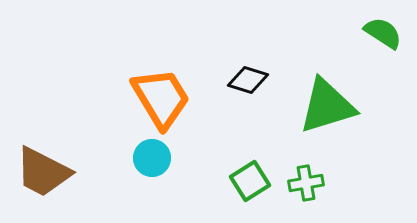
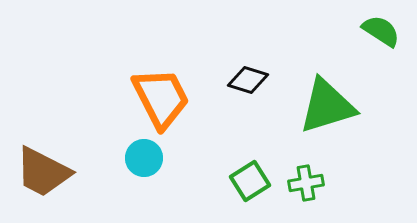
green semicircle: moved 2 px left, 2 px up
orange trapezoid: rotated 4 degrees clockwise
cyan circle: moved 8 px left
